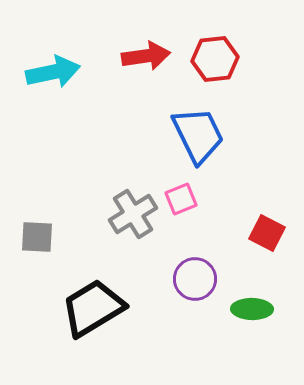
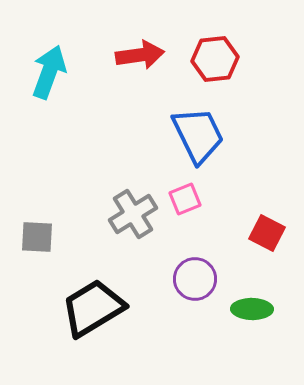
red arrow: moved 6 px left, 1 px up
cyan arrow: moved 4 px left; rotated 58 degrees counterclockwise
pink square: moved 4 px right
